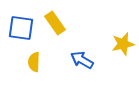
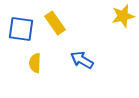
blue square: moved 1 px down
yellow star: moved 28 px up
yellow semicircle: moved 1 px right, 1 px down
